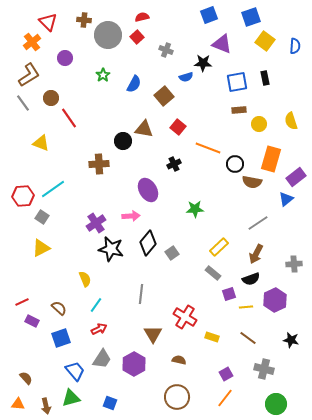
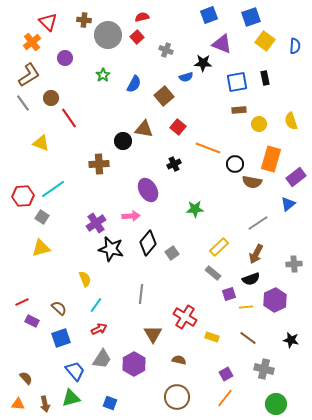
blue triangle at (286, 199): moved 2 px right, 5 px down
yellow triangle at (41, 248): rotated 12 degrees clockwise
brown arrow at (46, 406): moved 1 px left, 2 px up
